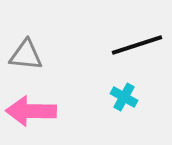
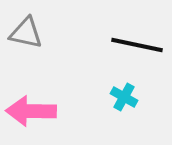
black line: rotated 30 degrees clockwise
gray triangle: moved 22 px up; rotated 6 degrees clockwise
